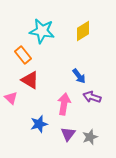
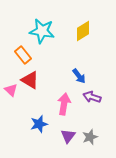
pink triangle: moved 8 px up
purple triangle: moved 2 px down
